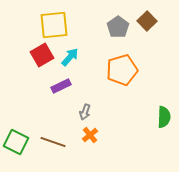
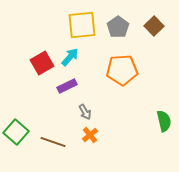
brown square: moved 7 px right, 5 px down
yellow square: moved 28 px right
red square: moved 8 px down
orange pentagon: rotated 12 degrees clockwise
purple rectangle: moved 6 px right
gray arrow: rotated 49 degrees counterclockwise
green semicircle: moved 4 px down; rotated 15 degrees counterclockwise
green square: moved 10 px up; rotated 15 degrees clockwise
